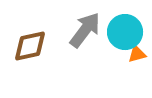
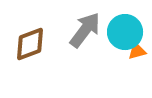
brown diamond: moved 2 px up; rotated 9 degrees counterclockwise
orange triangle: moved 3 px up
